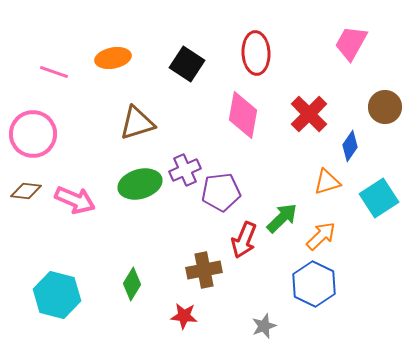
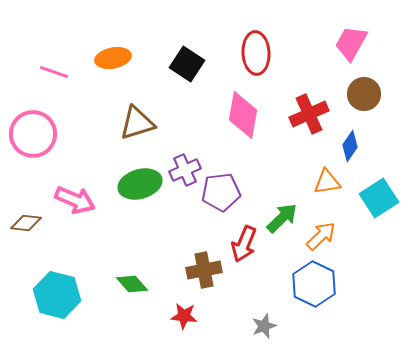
brown circle: moved 21 px left, 13 px up
red cross: rotated 21 degrees clockwise
orange triangle: rotated 8 degrees clockwise
brown diamond: moved 32 px down
red arrow: moved 4 px down
green diamond: rotated 72 degrees counterclockwise
